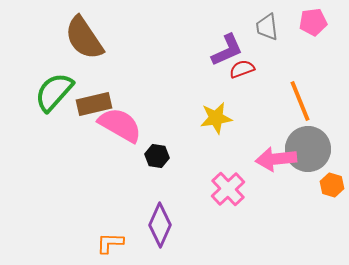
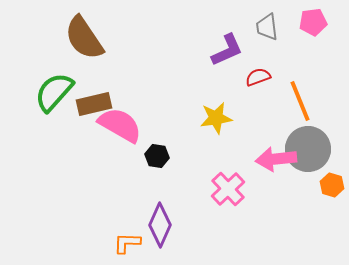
red semicircle: moved 16 px right, 8 px down
orange L-shape: moved 17 px right
